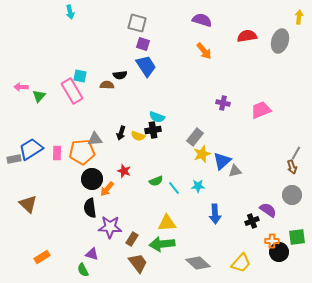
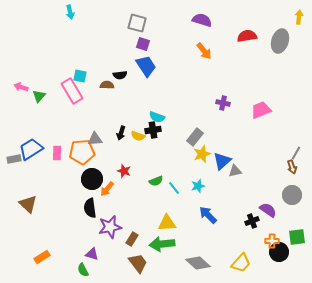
pink arrow at (21, 87): rotated 16 degrees clockwise
cyan star at (198, 186): rotated 16 degrees counterclockwise
blue arrow at (215, 214): moved 7 px left, 1 px down; rotated 138 degrees clockwise
purple star at (110, 227): rotated 15 degrees counterclockwise
